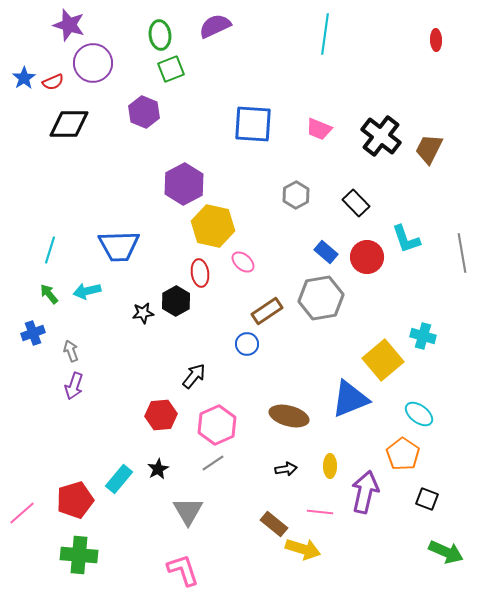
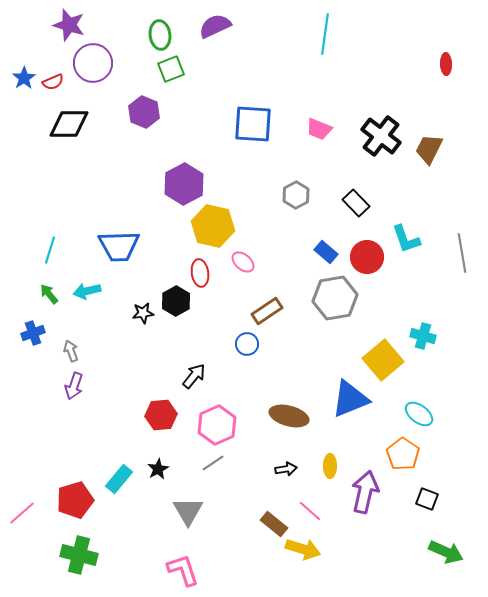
red ellipse at (436, 40): moved 10 px right, 24 px down
gray hexagon at (321, 298): moved 14 px right
pink line at (320, 512): moved 10 px left, 1 px up; rotated 35 degrees clockwise
green cross at (79, 555): rotated 9 degrees clockwise
